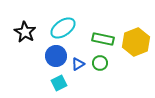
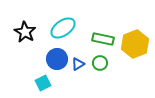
yellow hexagon: moved 1 px left, 2 px down
blue circle: moved 1 px right, 3 px down
cyan square: moved 16 px left
